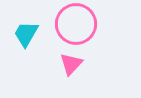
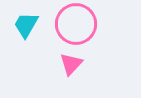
cyan trapezoid: moved 9 px up
